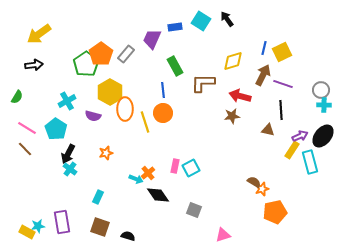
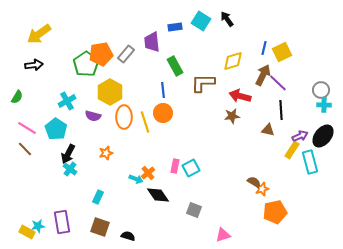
purple trapezoid at (152, 39): moved 3 px down; rotated 30 degrees counterclockwise
orange pentagon at (101, 54): rotated 25 degrees clockwise
purple line at (283, 84): moved 5 px left, 1 px up; rotated 24 degrees clockwise
orange ellipse at (125, 109): moved 1 px left, 8 px down
